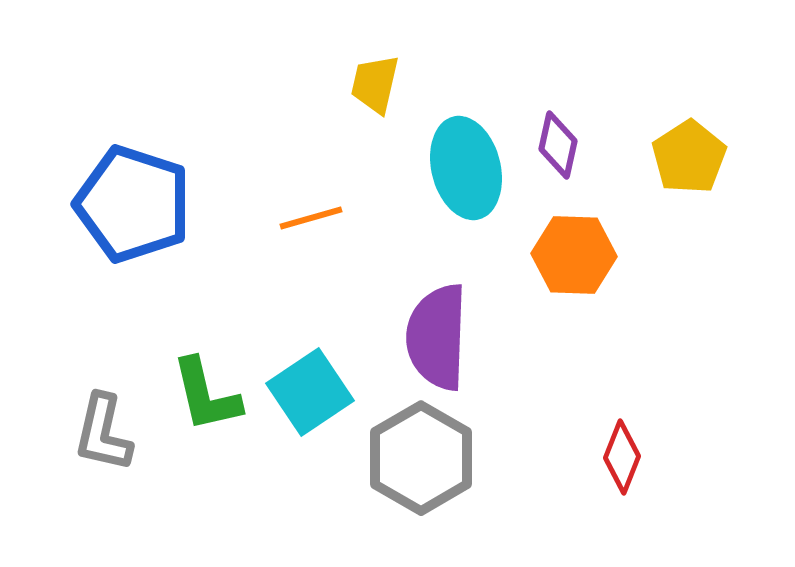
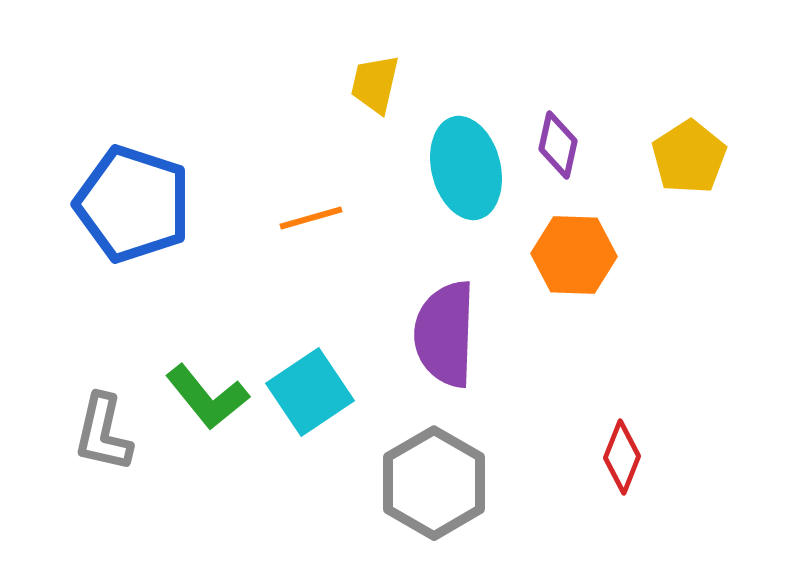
purple semicircle: moved 8 px right, 3 px up
green L-shape: moved 1 px right, 2 px down; rotated 26 degrees counterclockwise
gray hexagon: moved 13 px right, 25 px down
